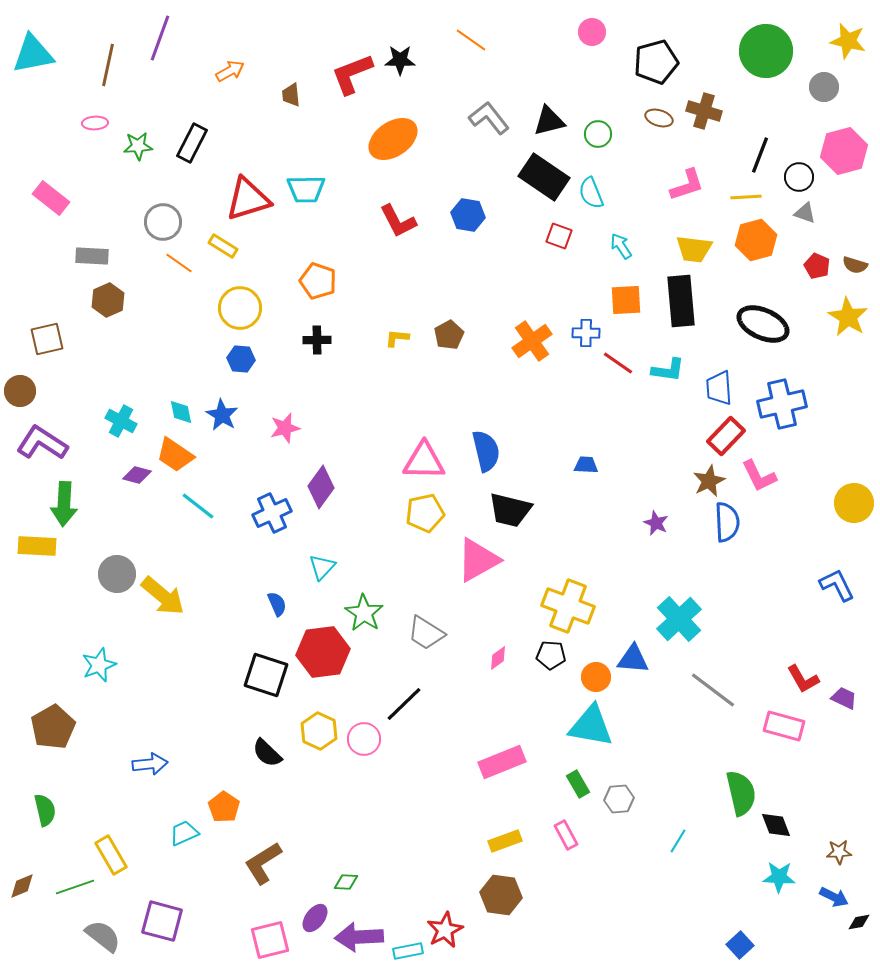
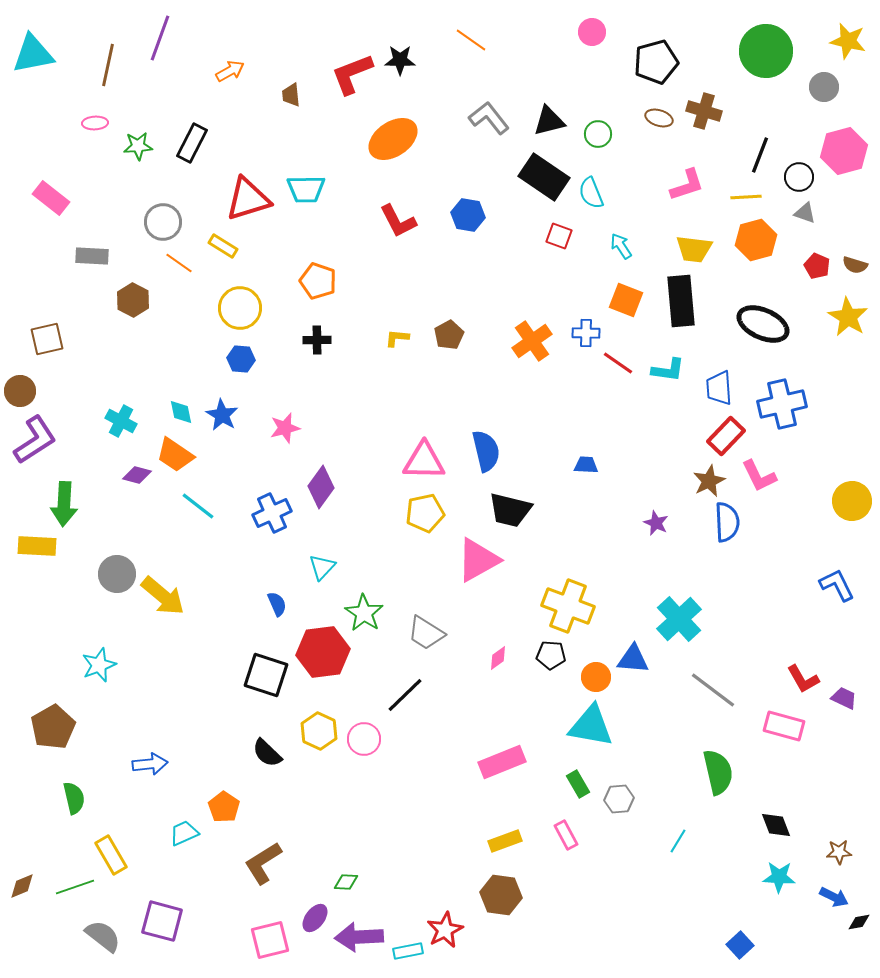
brown hexagon at (108, 300): moved 25 px right; rotated 8 degrees counterclockwise
orange square at (626, 300): rotated 24 degrees clockwise
purple L-shape at (42, 443): moved 7 px left, 3 px up; rotated 114 degrees clockwise
yellow circle at (854, 503): moved 2 px left, 2 px up
black line at (404, 704): moved 1 px right, 9 px up
green semicircle at (741, 793): moved 23 px left, 21 px up
green semicircle at (45, 810): moved 29 px right, 12 px up
